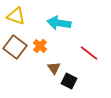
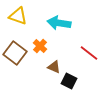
yellow triangle: moved 2 px right
brown square: moved 6 px down
brown triangle: moved 1 px up; rotated 32 degrees counterclockwise
